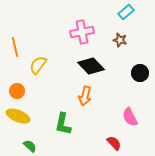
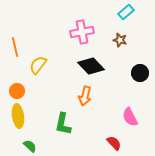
yellow ellipse: rotated 60 degrees clockwise
